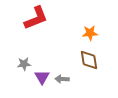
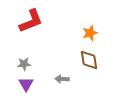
red L-shape: moved 5 px left, 3 px down
orange star: rotated 14 degrees counterclockwise
purple triangle: moved 16 px left, 7 px down
